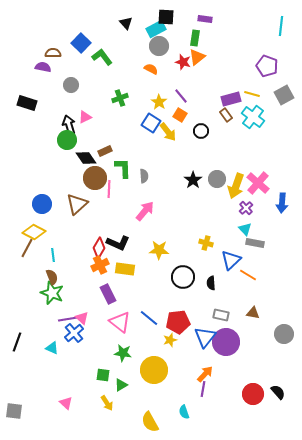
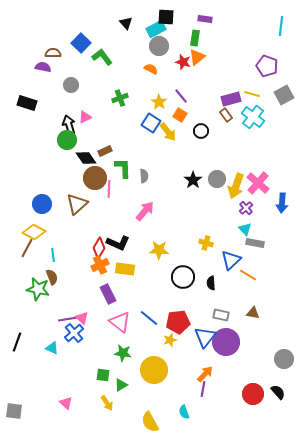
green star at (52, 293): moved 14 px left, 4 px up; rotated 10 degrees counterclockwise
gray circle at (284, 334): moved 25 px down
